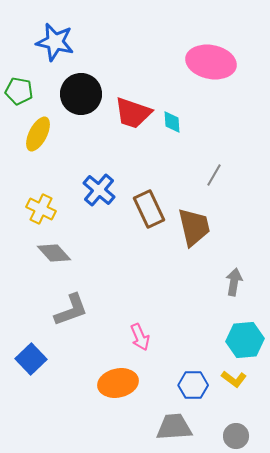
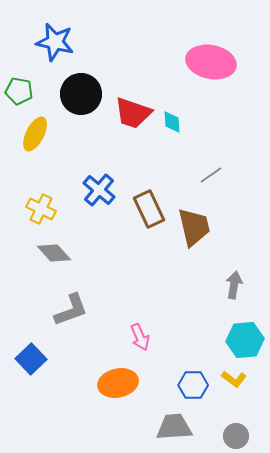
yellow ellipse: moved 3 px left
gray line: moved 3 px left; rotated 25 degrees clockwise
gray arrow: moved 3 px down
